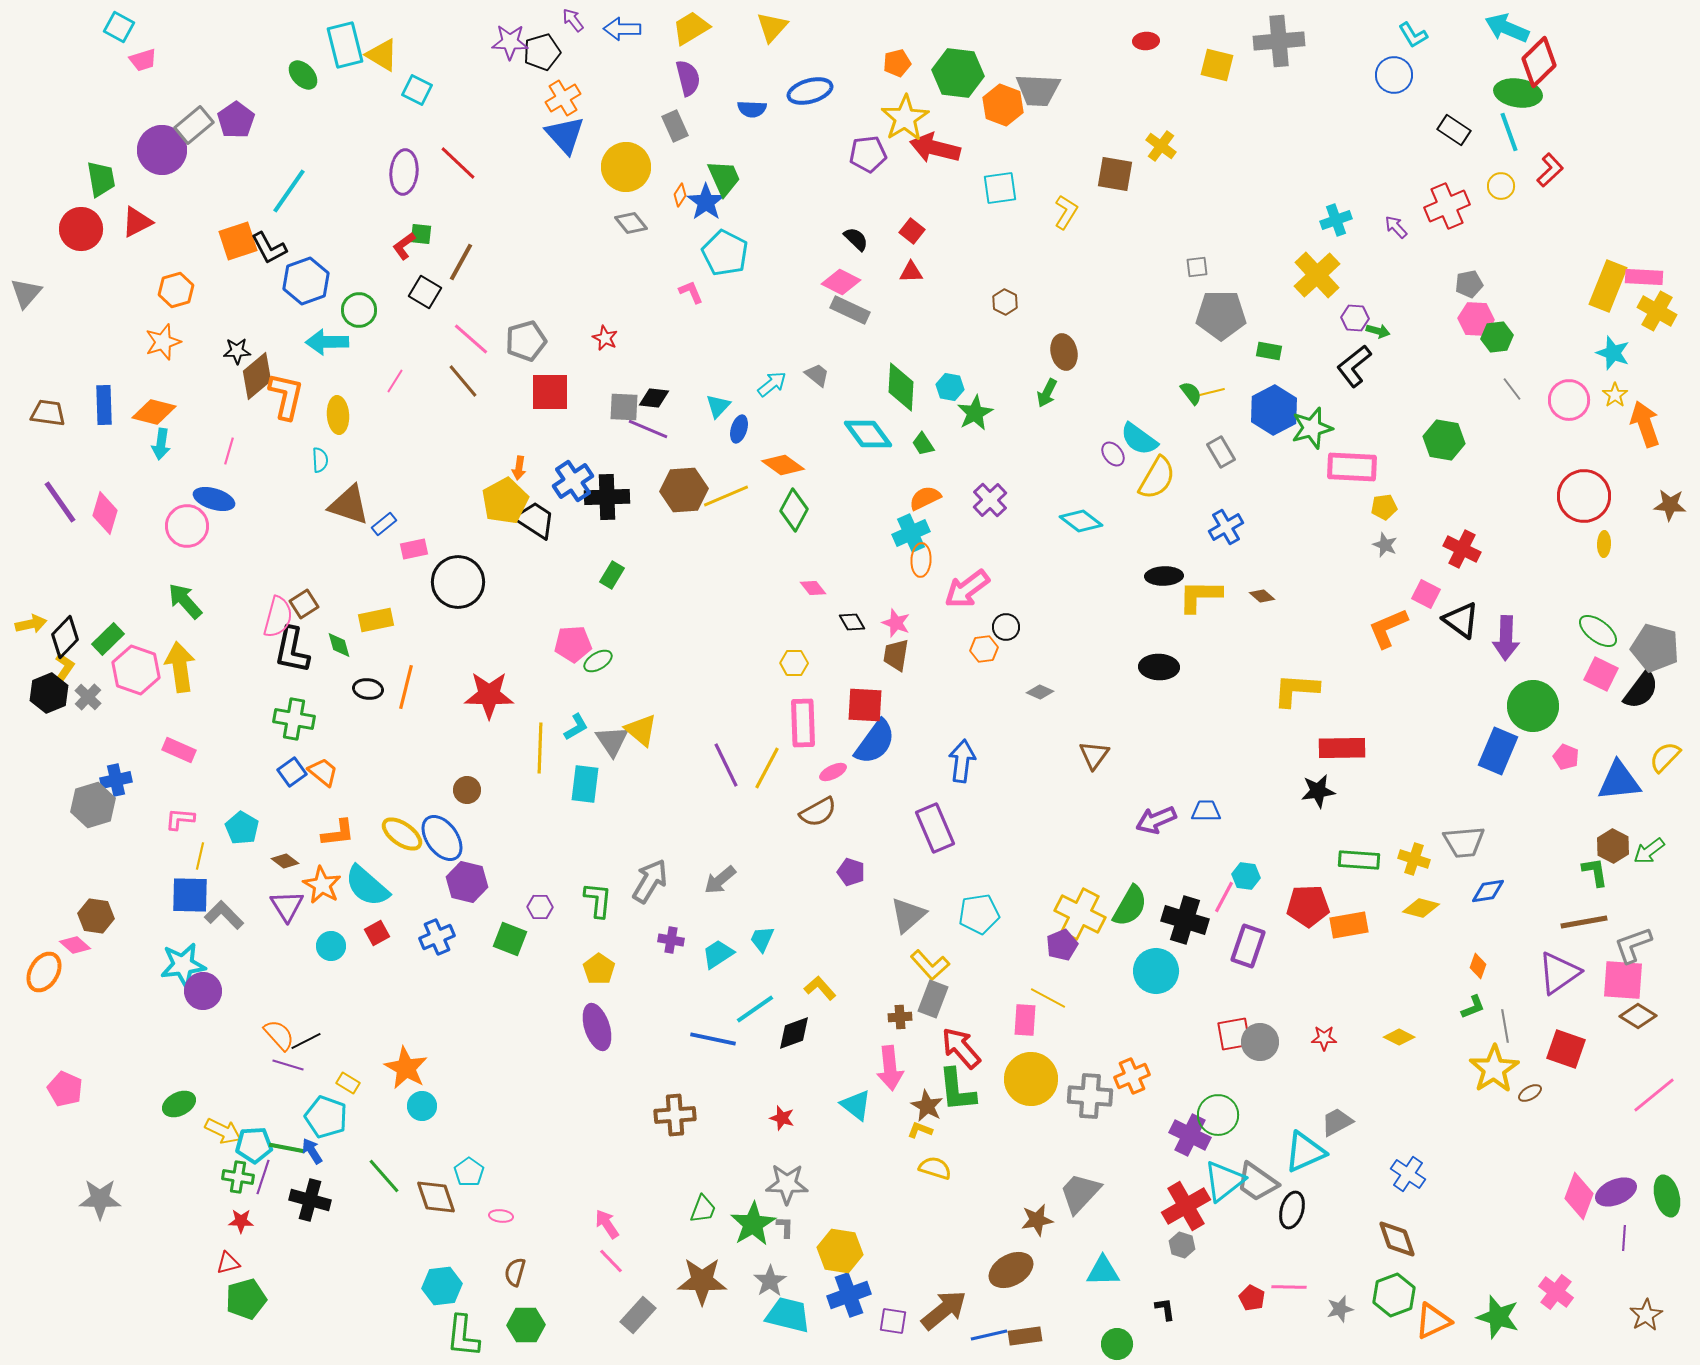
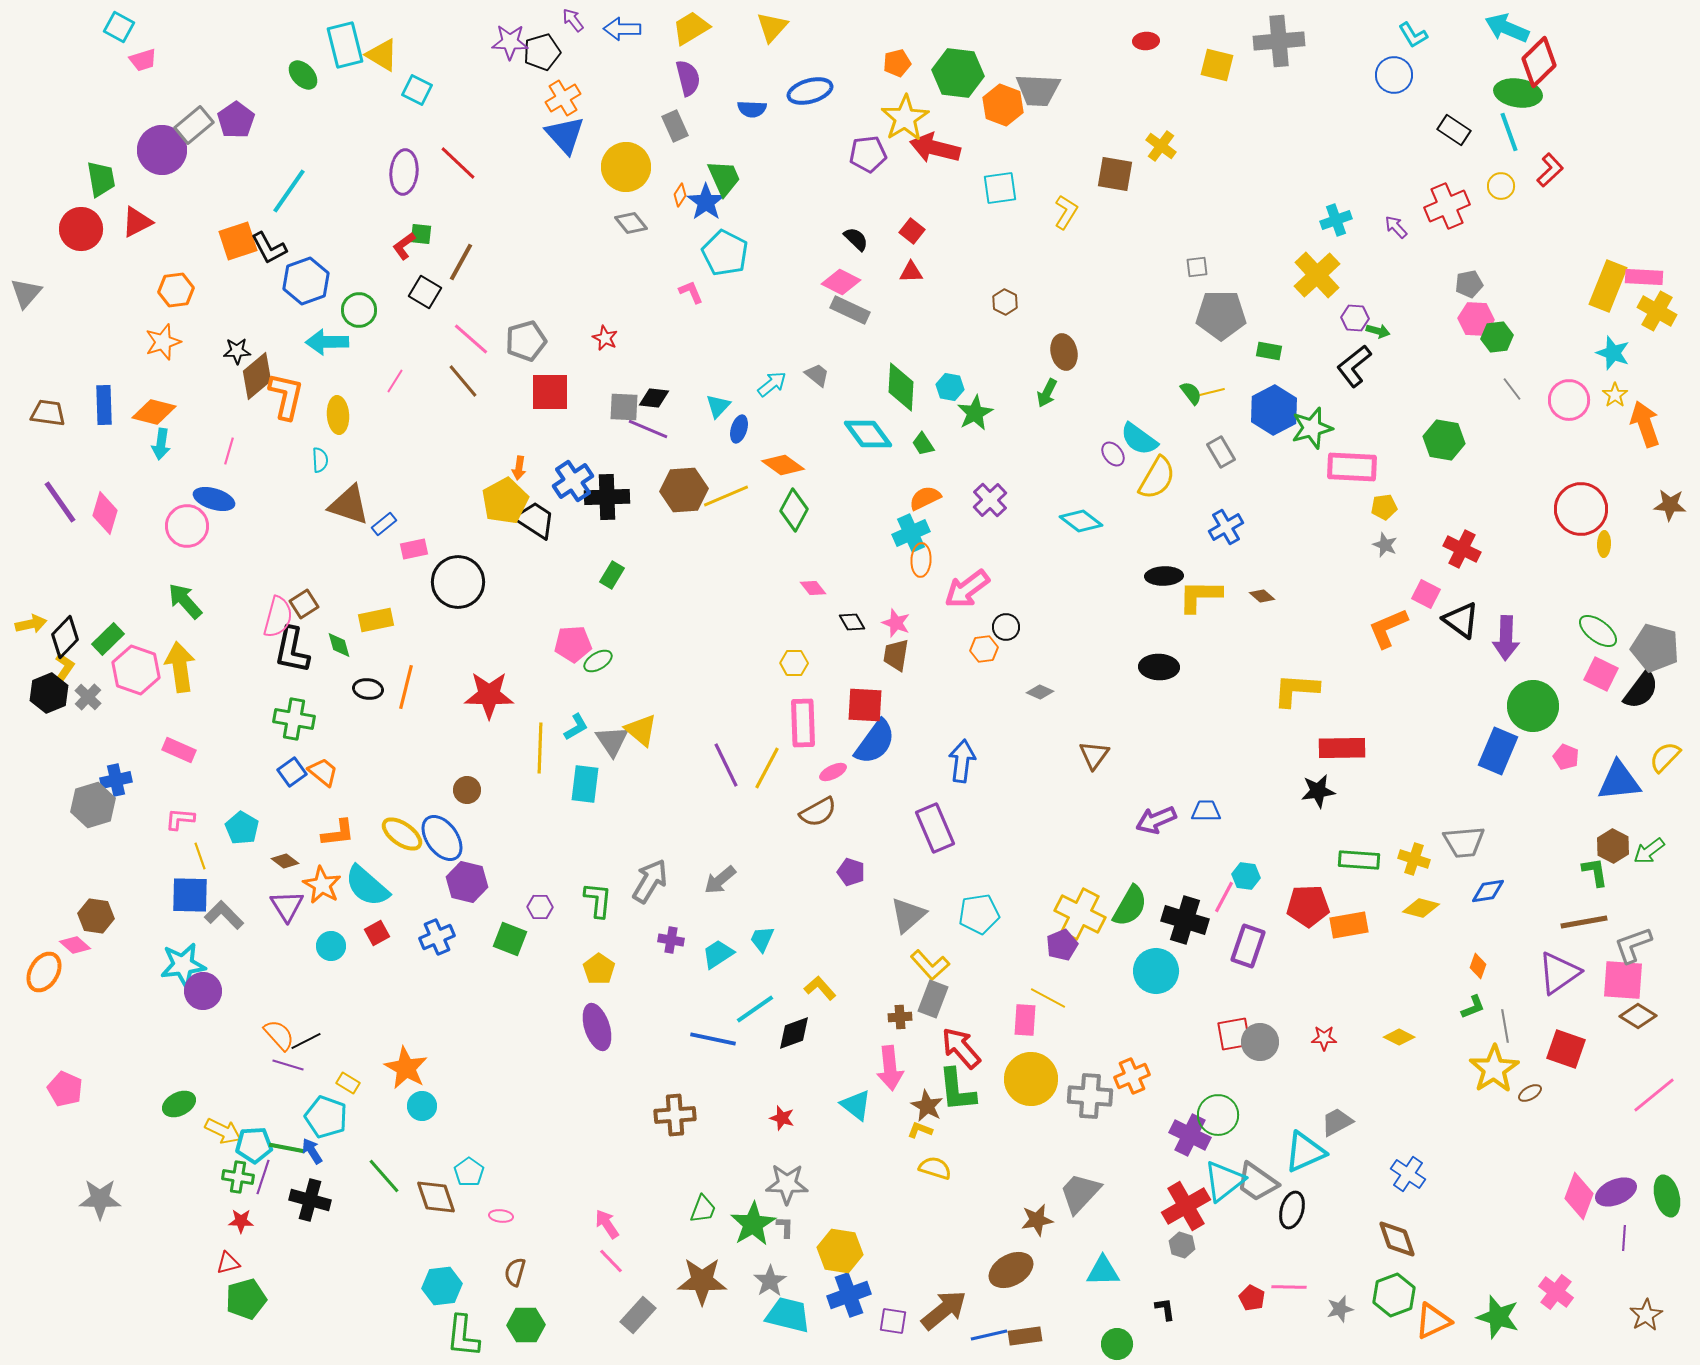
orange hexagon at (176, 290): rotated 8 degrees clockwise
red circle at (1584, 496): moved 3 px left, 13 px down
yellow line at (200, 856): rotated 32 degrees counterclockwise
